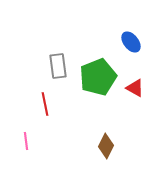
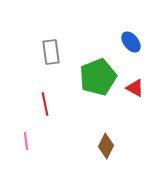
gray rectangle: moved 7 px left, 14 px up
